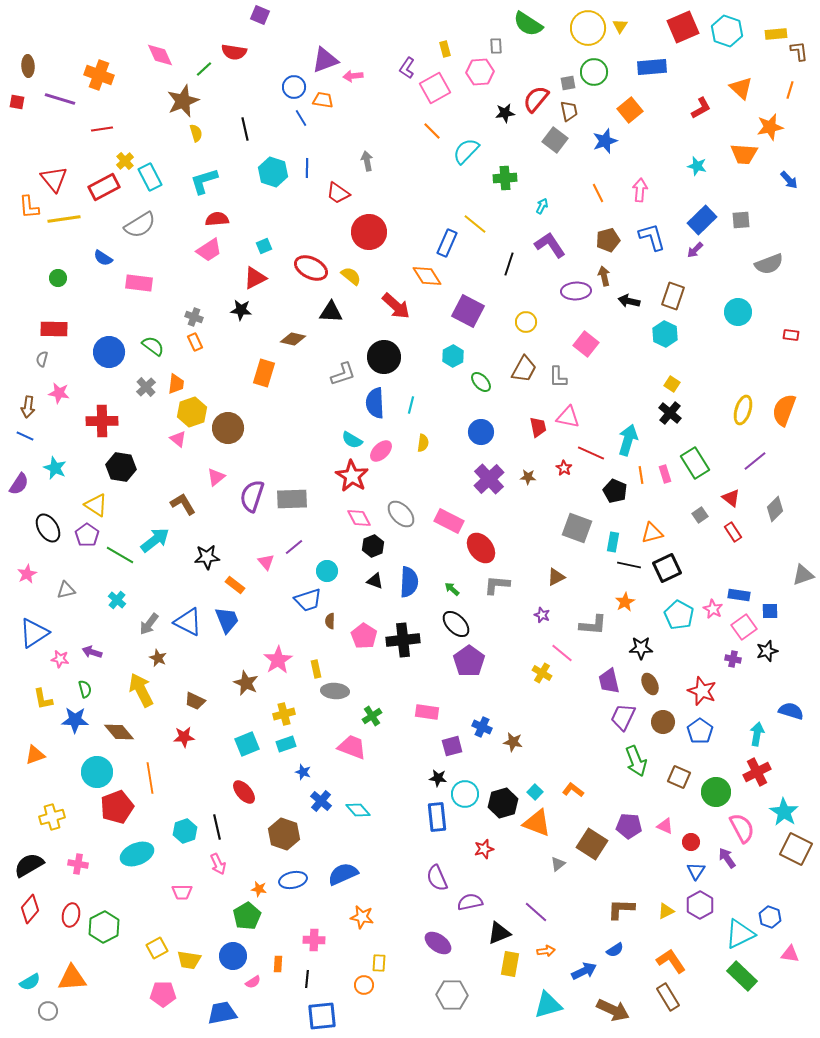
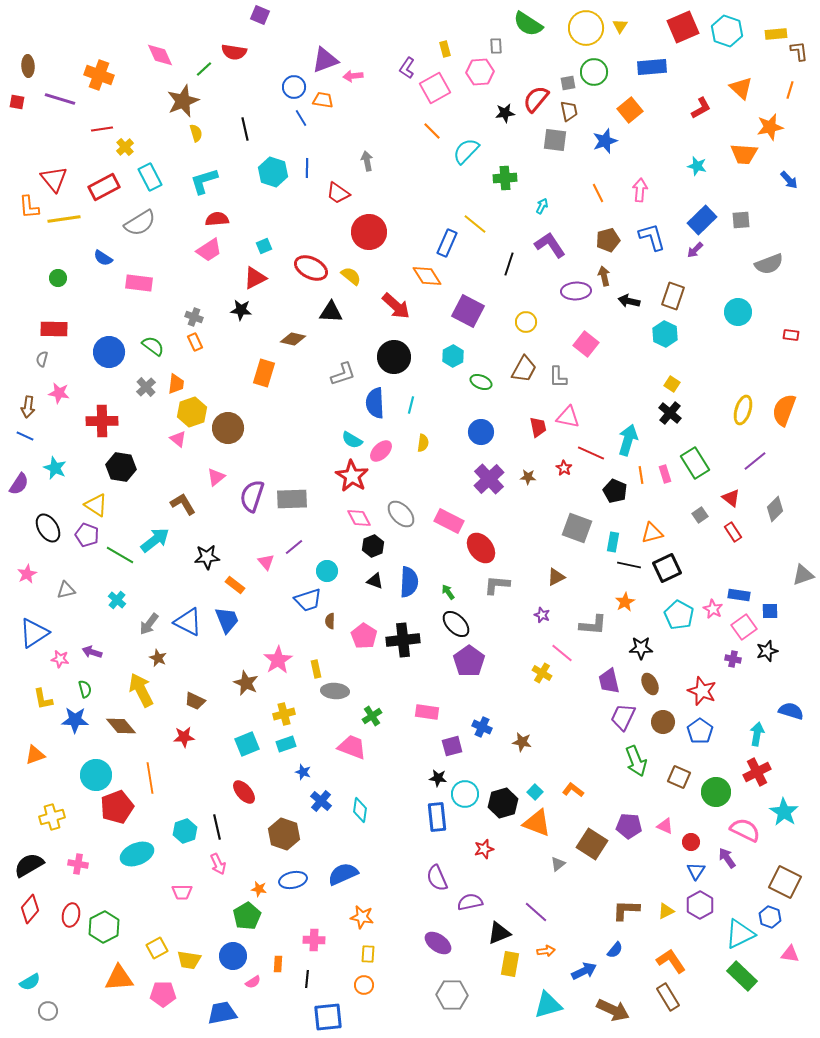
yellow circle at (588, 28): moved 2 px left
gray square at (555, 140): rotated 30 degrees counterclockwise
yellow cross at (125, 161): moved 14 px up
gray semicircle at (140, 225): moved 2 px up
black circle at (384, 357): moved 10 px right
green ellipse at (481, 382): rotated 25 degrees counterclockwise
purple pentagon at (87, 535): rotated 15 degrees counterclockwise
green arrow at (452, 589): moved 4 px left, 3 px down; rotated 14 degrees clockwise
brown diamond at (119, 732): moved 2 px right, 6 px up
brown star at (513, 742): moved 9 px right
cyan circle at (97, 772): moved 1 px left, 3 px down
cyan diamond at (358, 810): moved 2 px right; rotated 50 degrees clockwise
pink semicircle at (742, 828): moved 3 px right, 2 px down; rotated 36 degrees counterclockwise
brown square at (796, 849): moved 11 px left, 33 px down
brown L-shape at (621, 909): moved 5 px right, 1 px down
blue semicircle at (615, 950): rotated 18 degrees counterclockwise
yellow rectangle at (379, 963): moved 11 px left, 9 px up
orange triangle at (72, 978): moved 47 px right
blue square at (322, 1016): moved 6 px right, 1 px down
